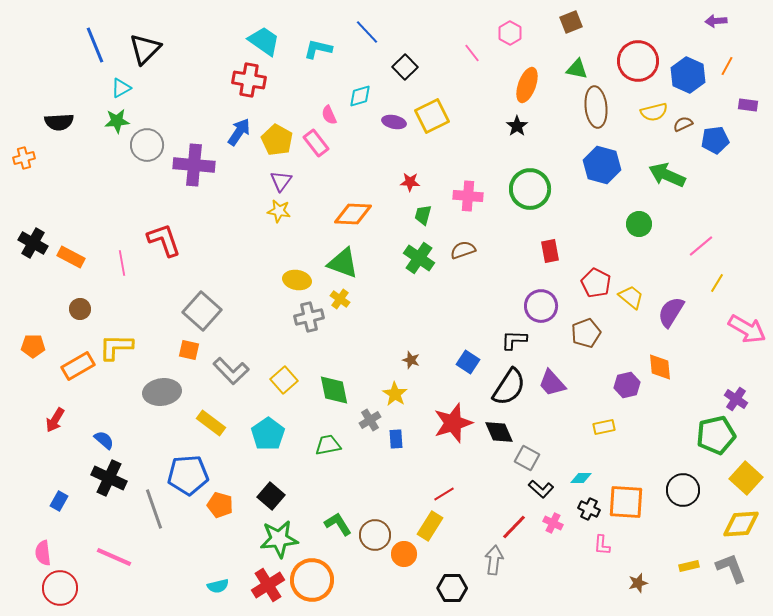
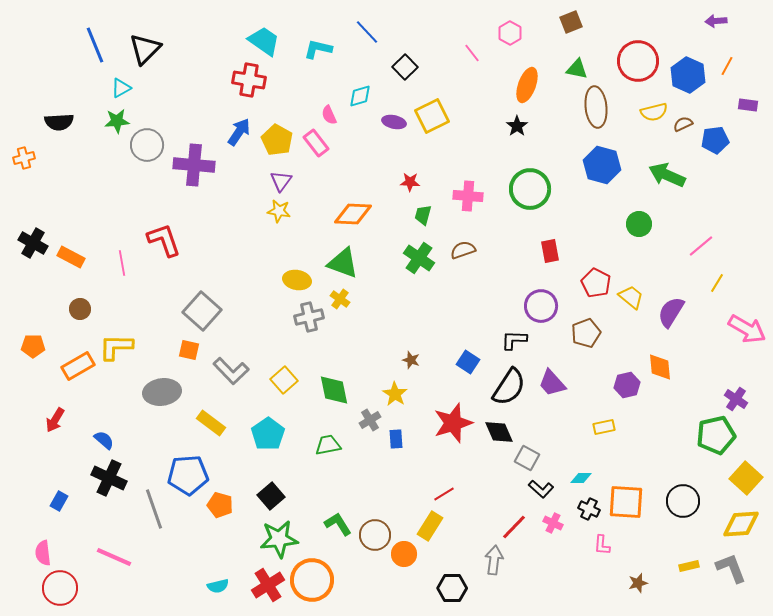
black circle at (683, 490): moved 11 px down
black square at (271, 496): rotated 8 degrees clockwise
